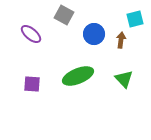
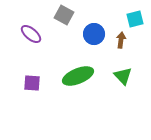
green triangle: moved 1 px left, 3 px up
purple square: moved 1 px up
